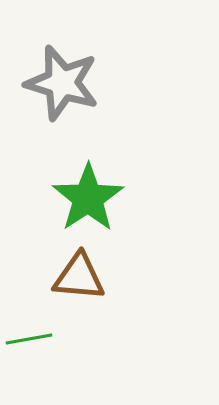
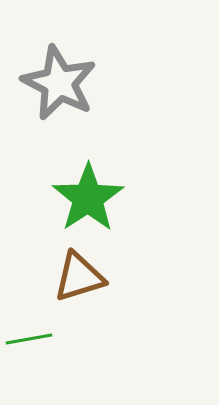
gray star: moved 3 px left; rotated 10 degrees clockwise
brown triangle: rotated 22 degrees counterclockwise
